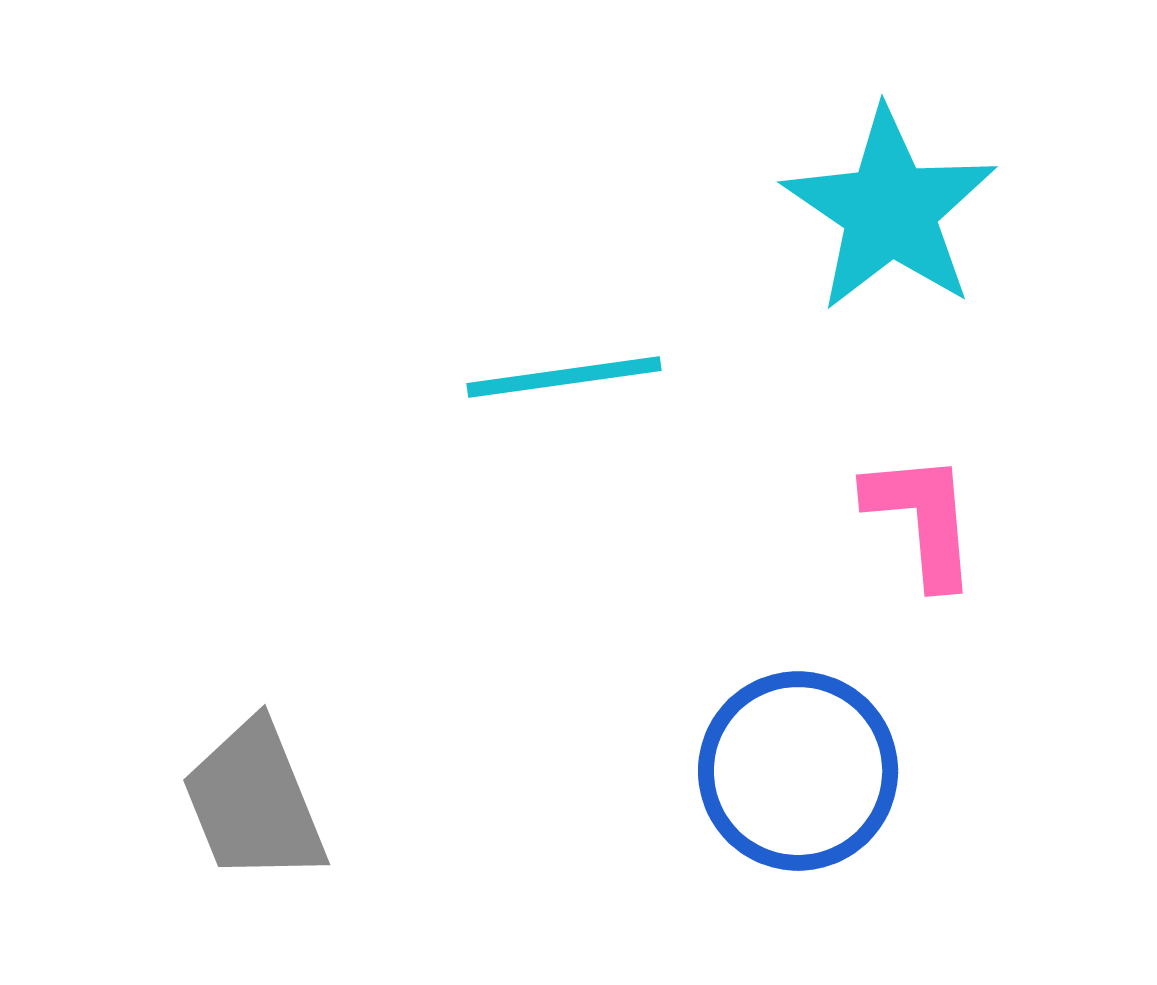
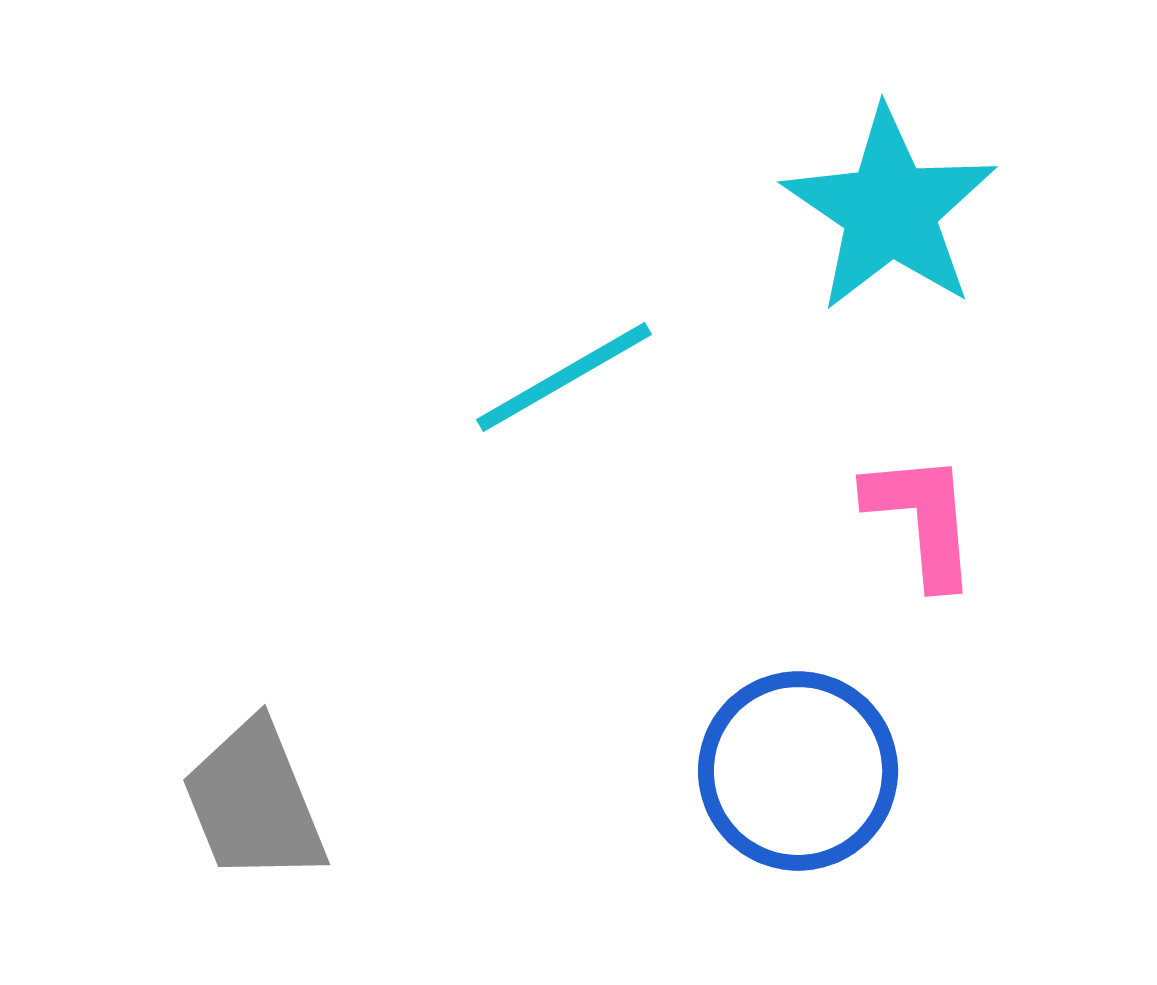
cyan line: rotated 22 degrees counterclockwise
